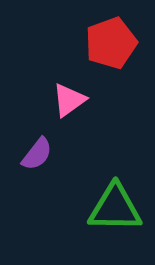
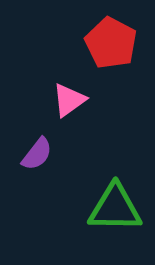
red pentagon: rotated 24 degrees counterclockwise
